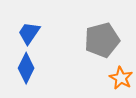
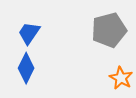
gray pentagon: moved 7 px right, 10 px up
